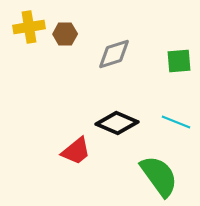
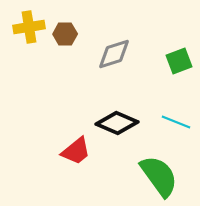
green square: rotated 16 degrees counterclockwise
